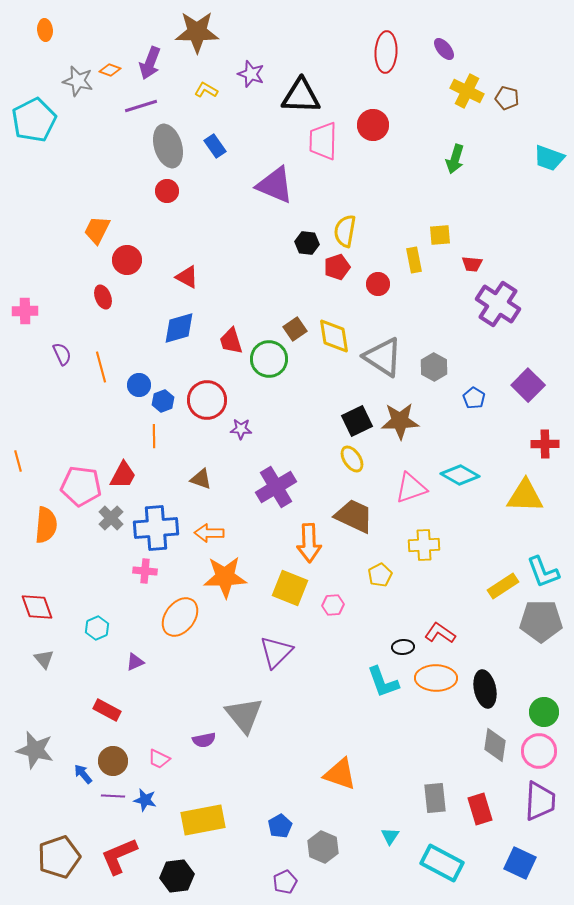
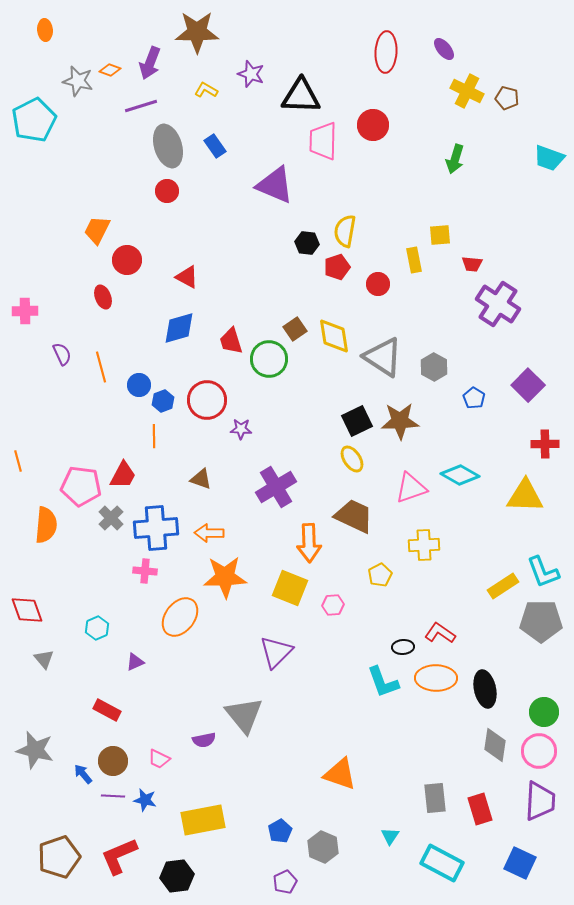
red diamond at (37, 607): moved 10 px left, 3 px down
blue pentagon at (280, 826): moved 5 px down
